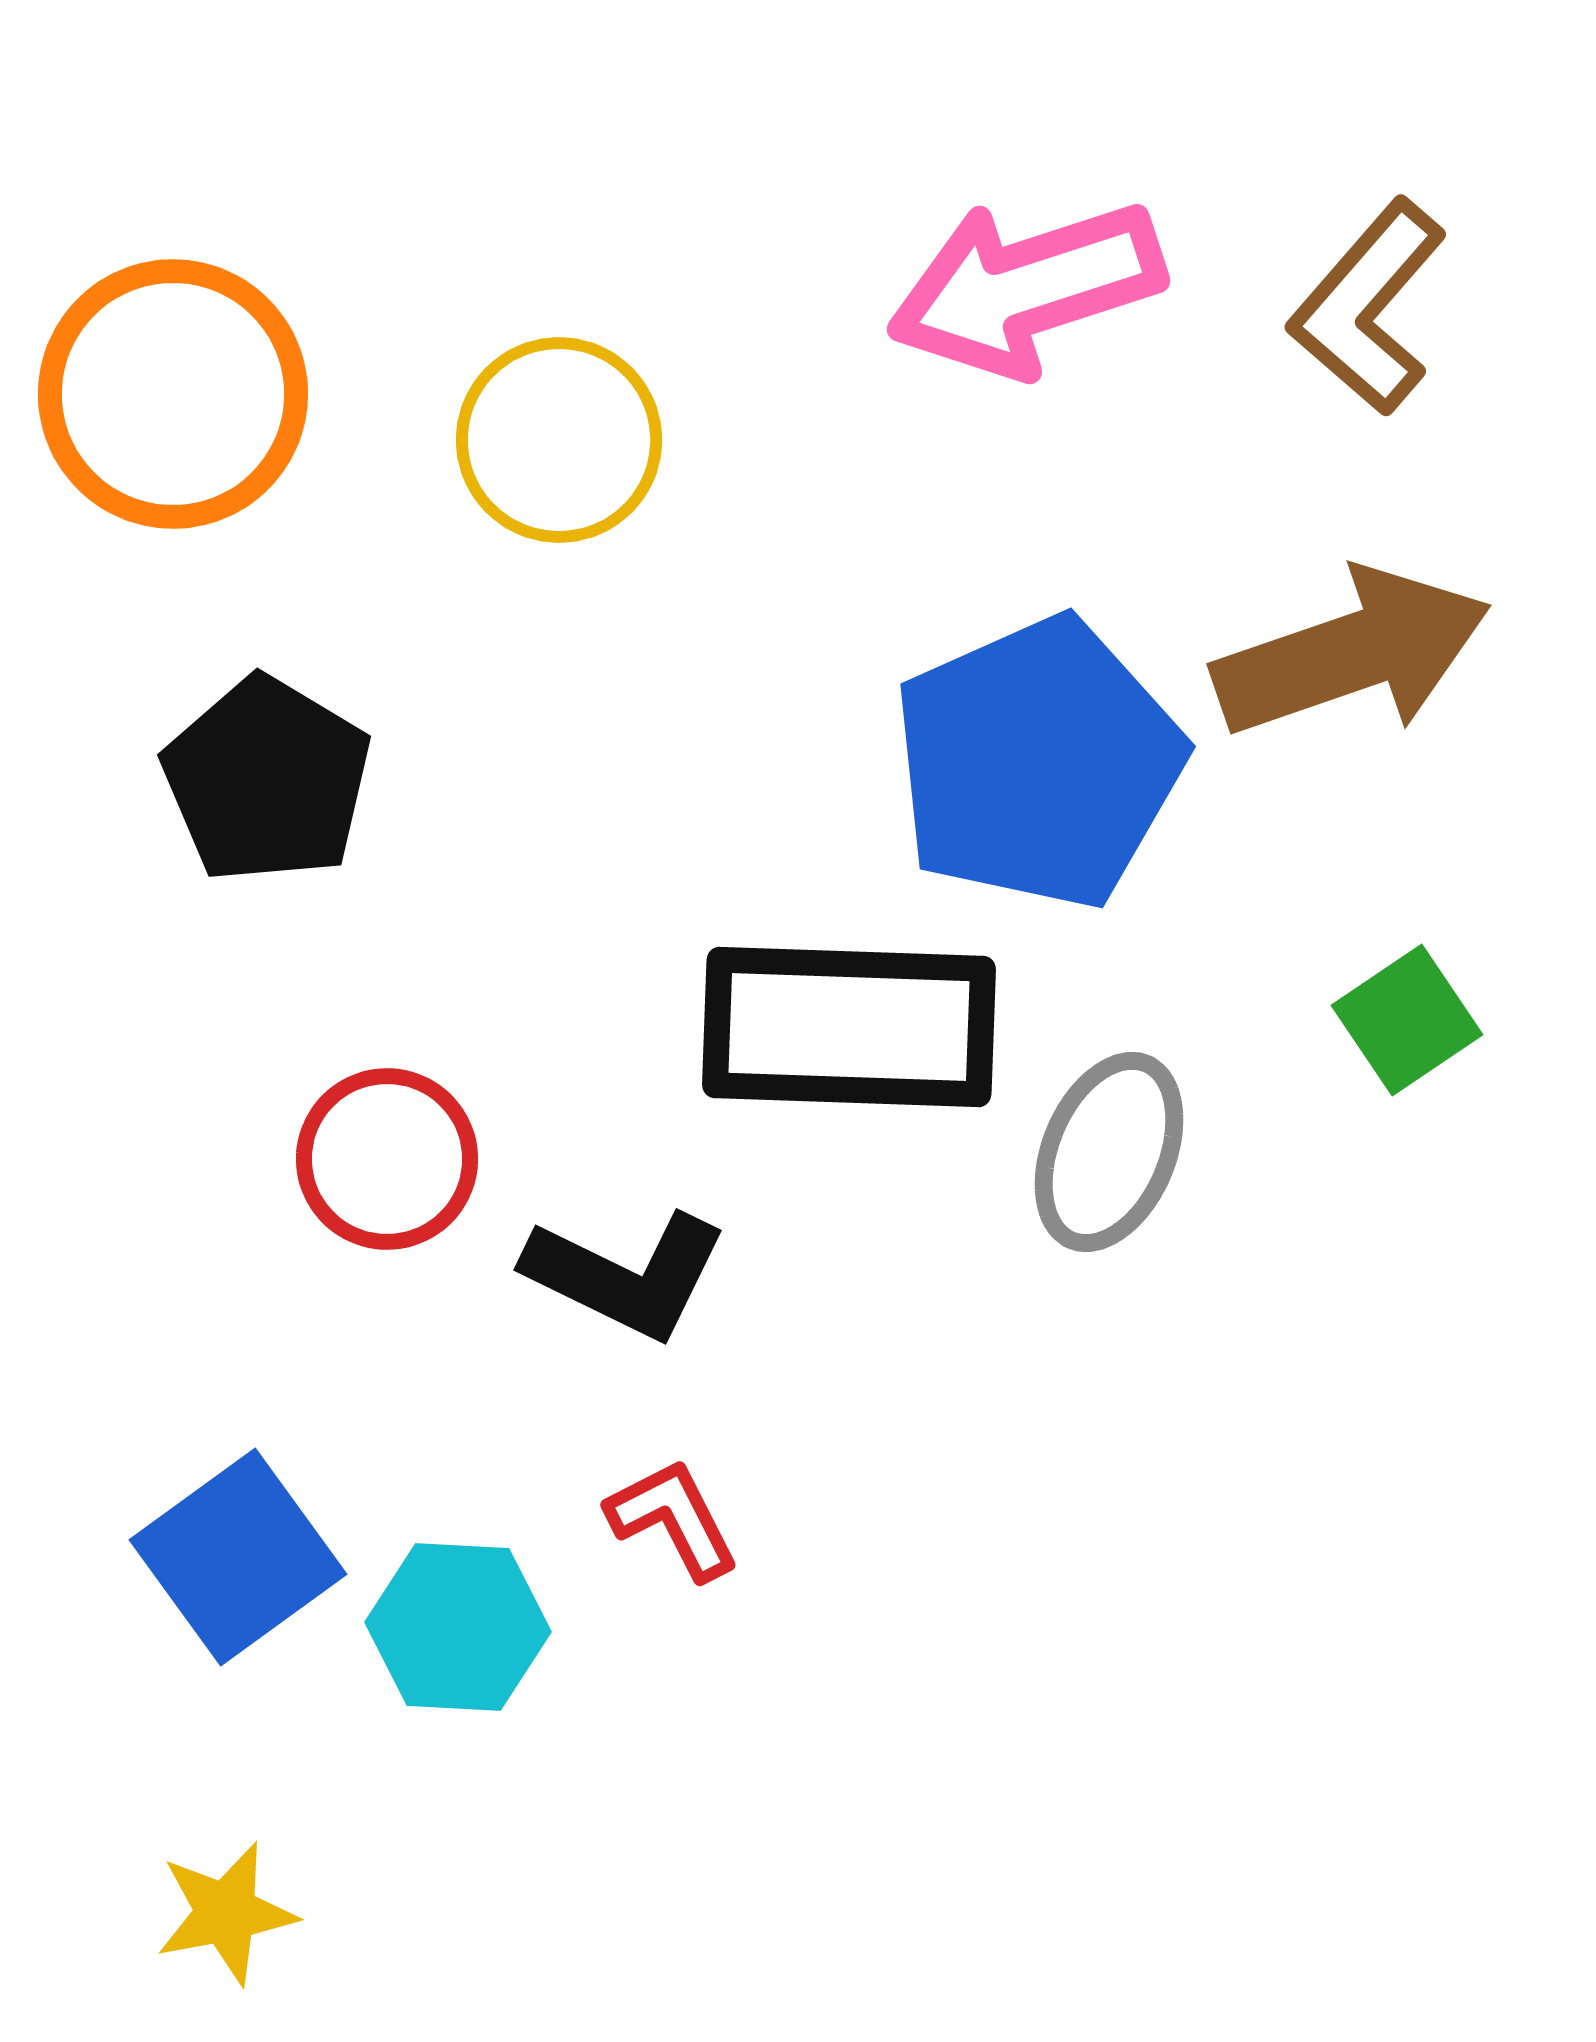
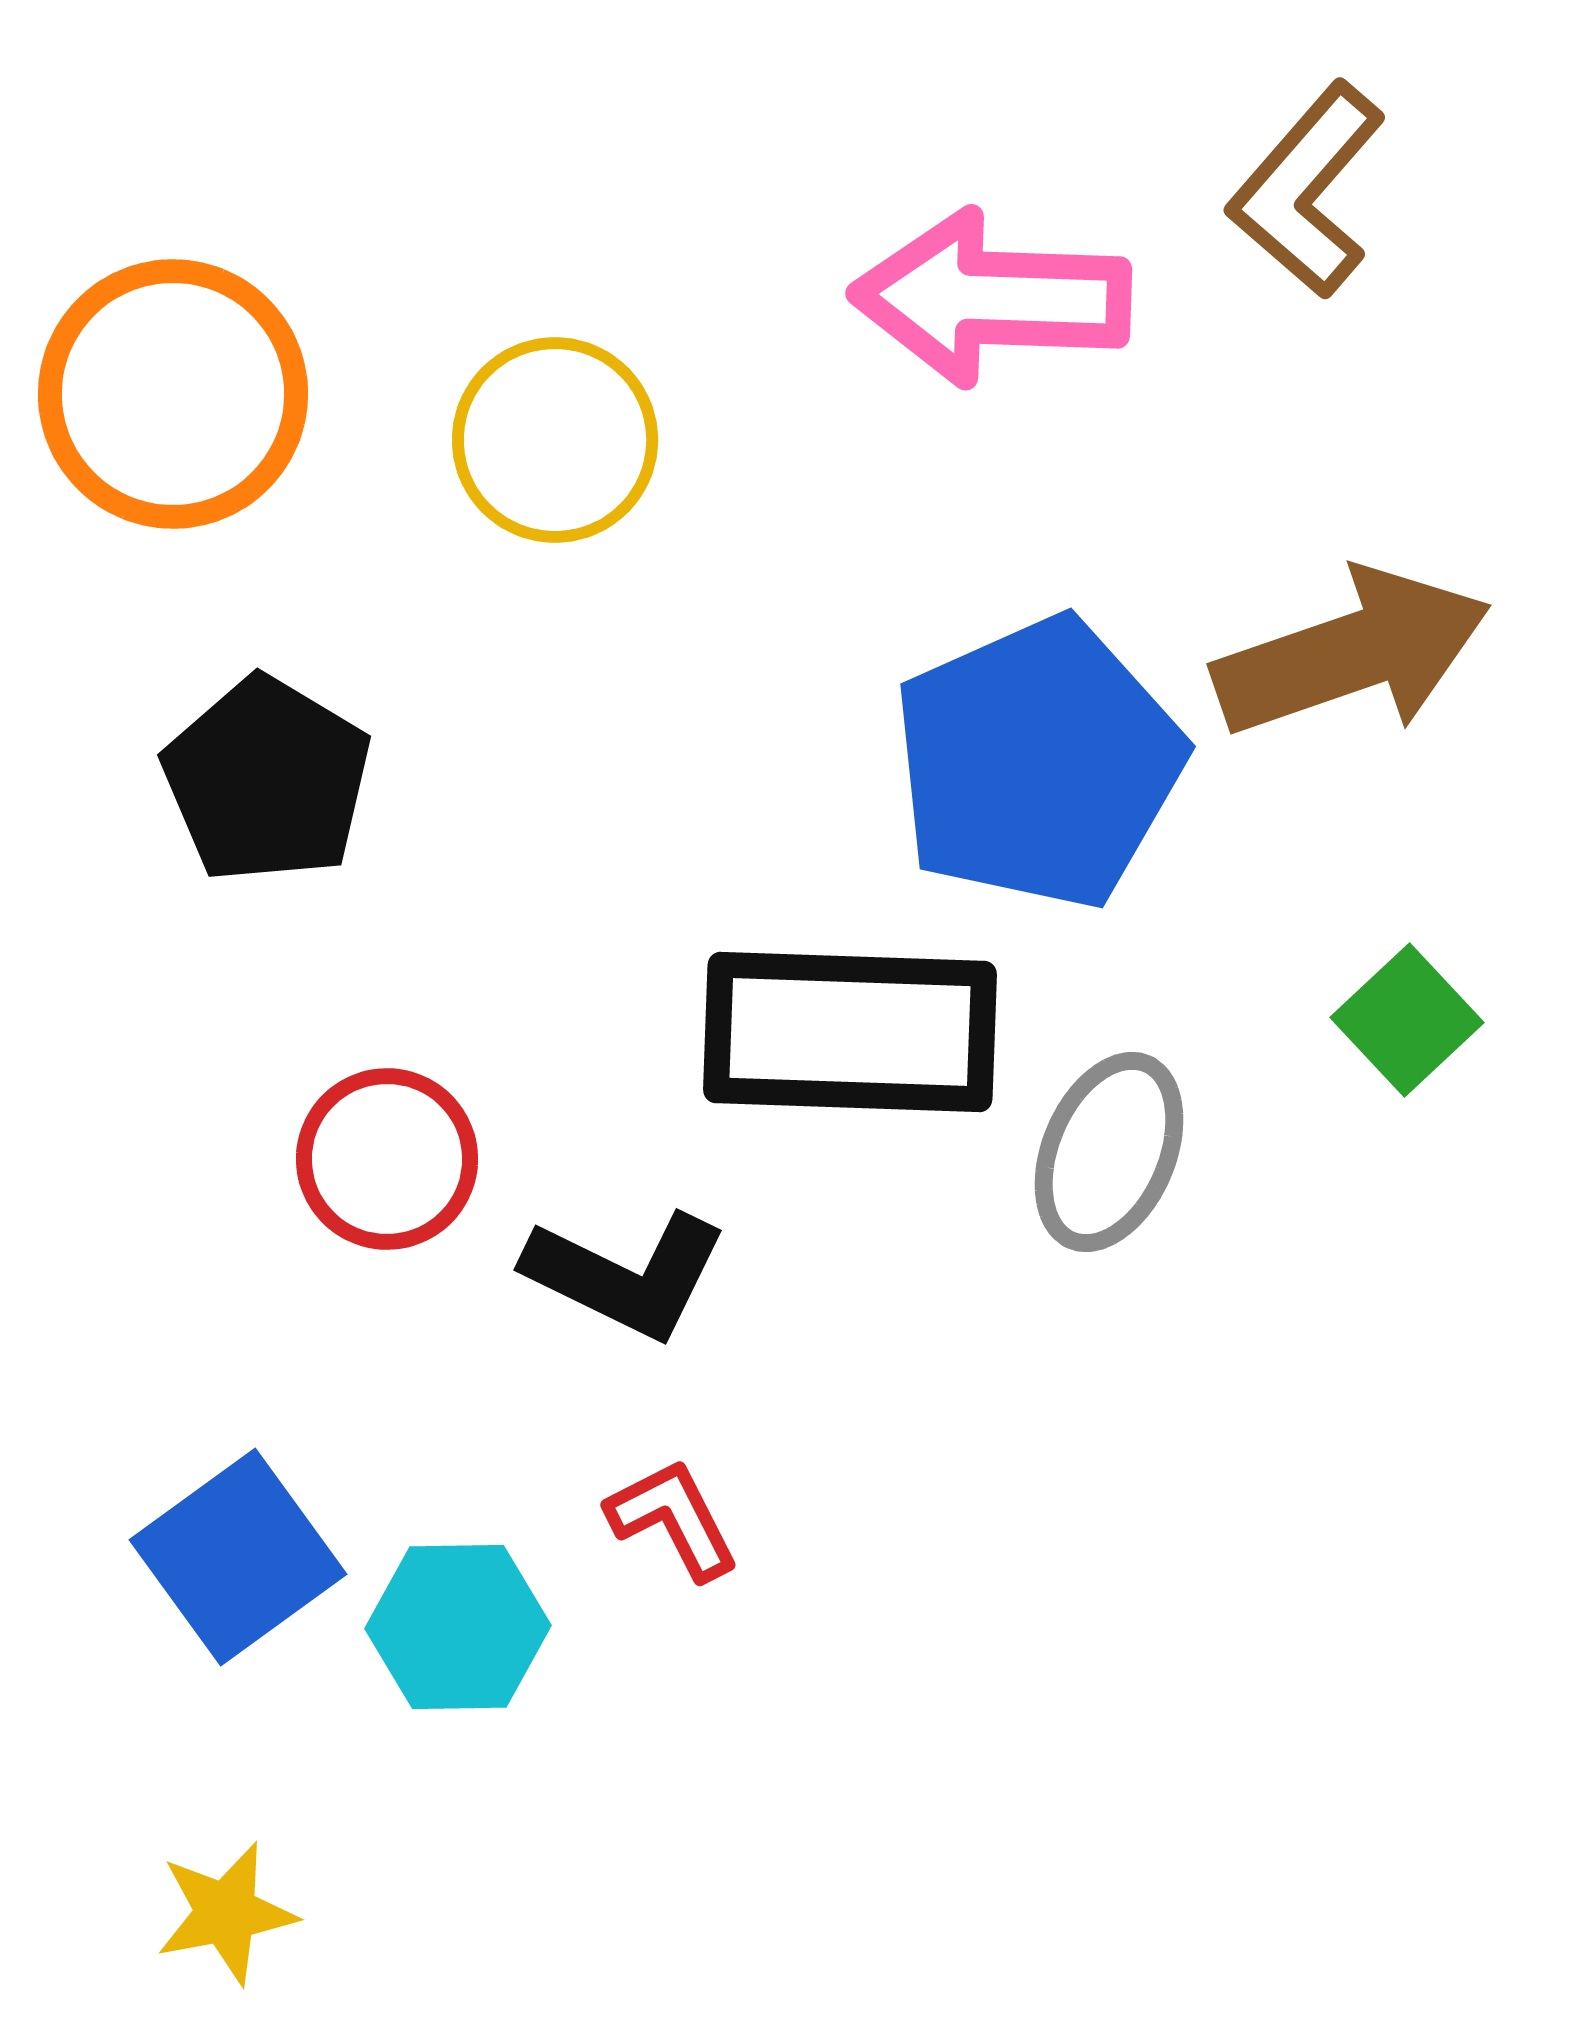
pink arrow: moved 35 px left, 10 px down; rotated 20 degrees clockwise
brown L-shape: moved 61 px left, 117 px up
yellow circle: moved 4 px left
green square: rotated 9 degrees counterclockwise
black rectangle: moved 1 px right, 5 px down
cyan hexagon: rotated 4 degrees counterclockwise
